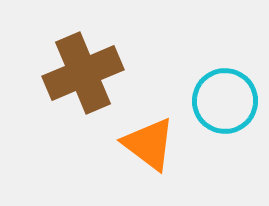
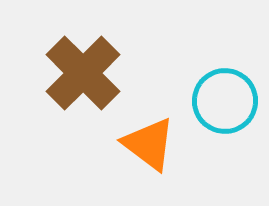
brown cross: rotated 22 degrees counterclockwise
